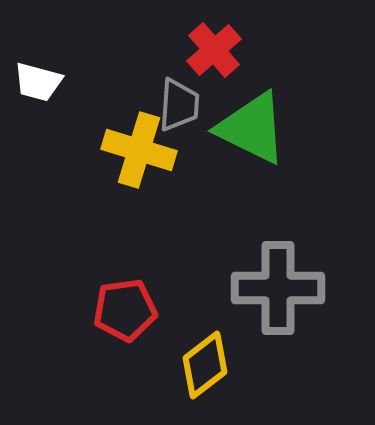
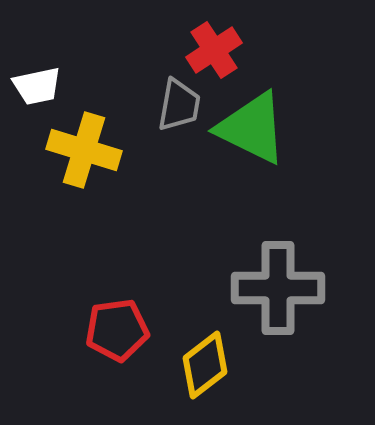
red cross: rotated 8 degrees clockwise
white trapezoid: moved 1 px left, 4 px down; rotated 27 degrees counterclockwise
gray trapezoid: rotated 6 degrees clockwise
yellow cross: moved 55 px left
red pentagon: moved 8 px left, 20 px down
